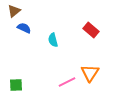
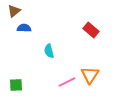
blue semicircle: rotated 24 degrees counterclockwise
cyan semicircle: moved 4 px left, 11 px down
orange triangle: moved 2 px down
